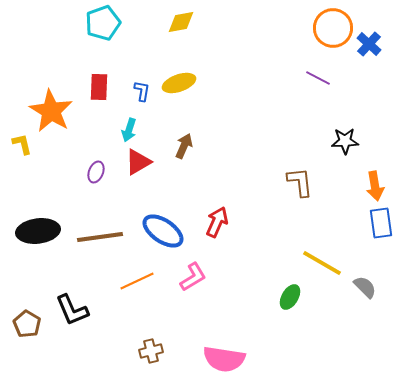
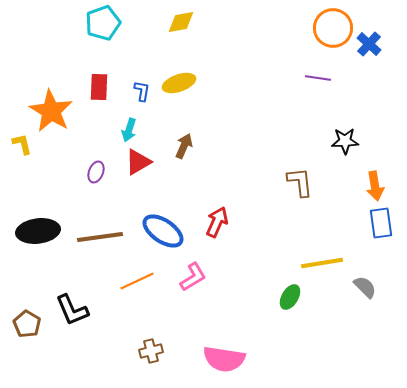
purple line: rotated 20 degrees counterclockwise
yellow line: rotated 39 degrees counterclockwise
